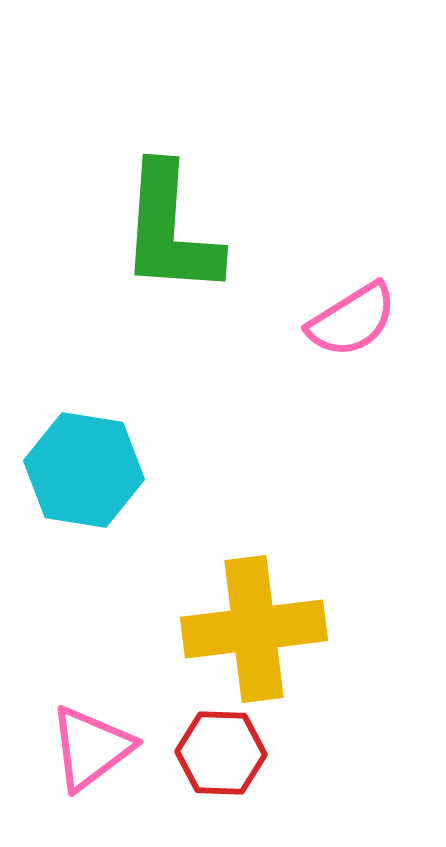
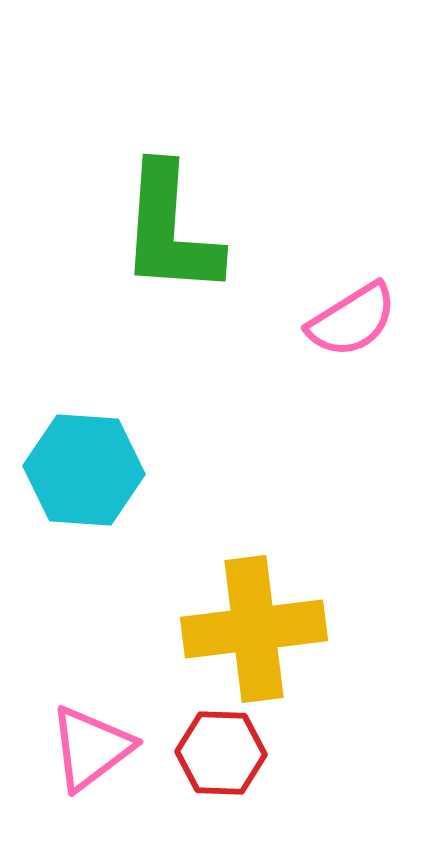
cyan hexagon: rotated 5 degrees counterclockwise
